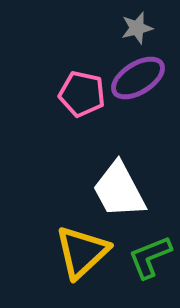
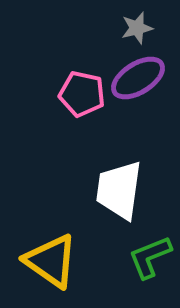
white trapezoid: rotated 36 degrees clockwise
yellow triangle: moved 31 px left, 9 px down; rotated 42 degrees counterclockwise
